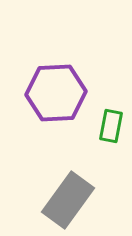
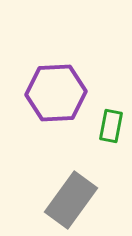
gray rectangle: moved 3 px right
